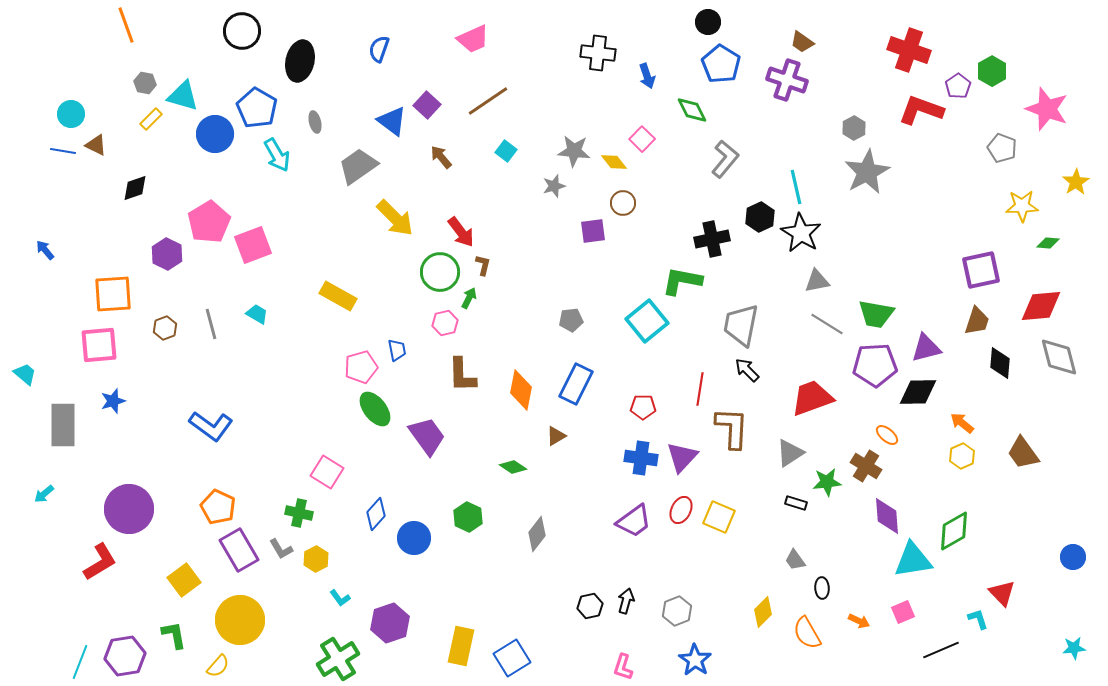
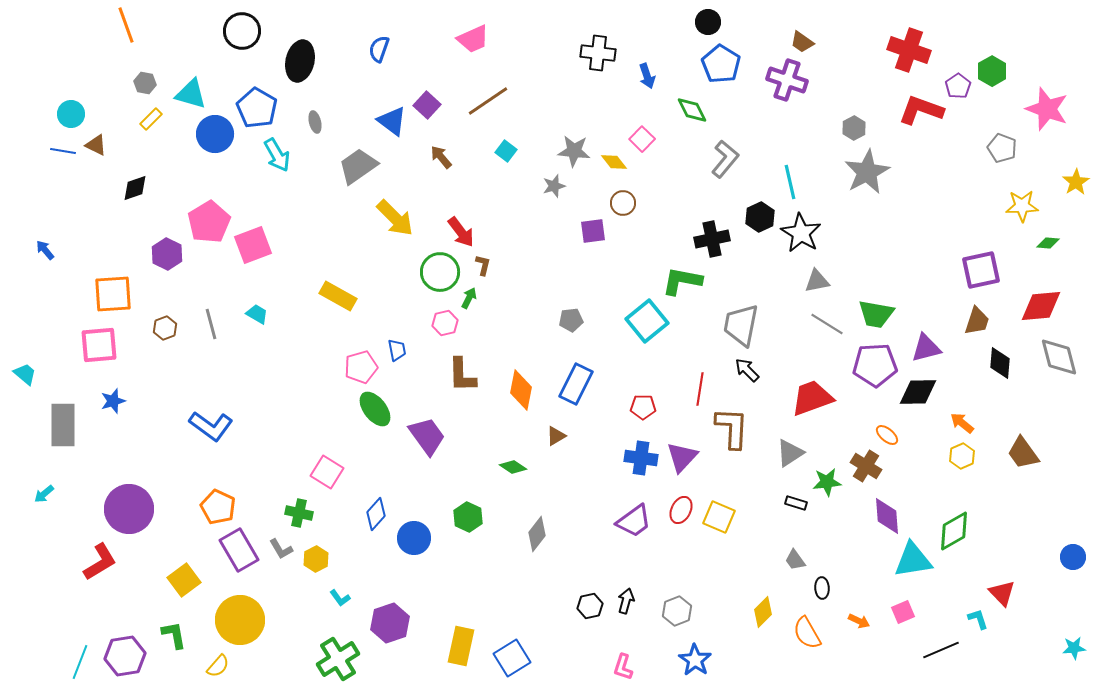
cyan triangle at (183, 96): moved 8 px right, 2 px up
cyan line at (796, 187): moved 6 px left, 5 px up
